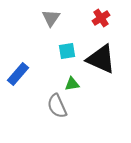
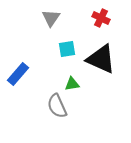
red cross: rotated 30 degrees counterclockwise
cyan square: moved 2 px up
